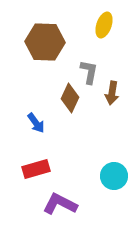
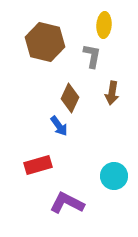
yellow ellipse: rotated 15 degrees counterclockwise
brown hexagon: rotated 12 degrees clockwise
gray L-shape: moved 3 px right, 16 px up
blue arrow: moved 23 px right, 3 px down
red rectangle: moved 2 px right, 4 px up
purple L-shape: moved 7 px right, 1 px up
